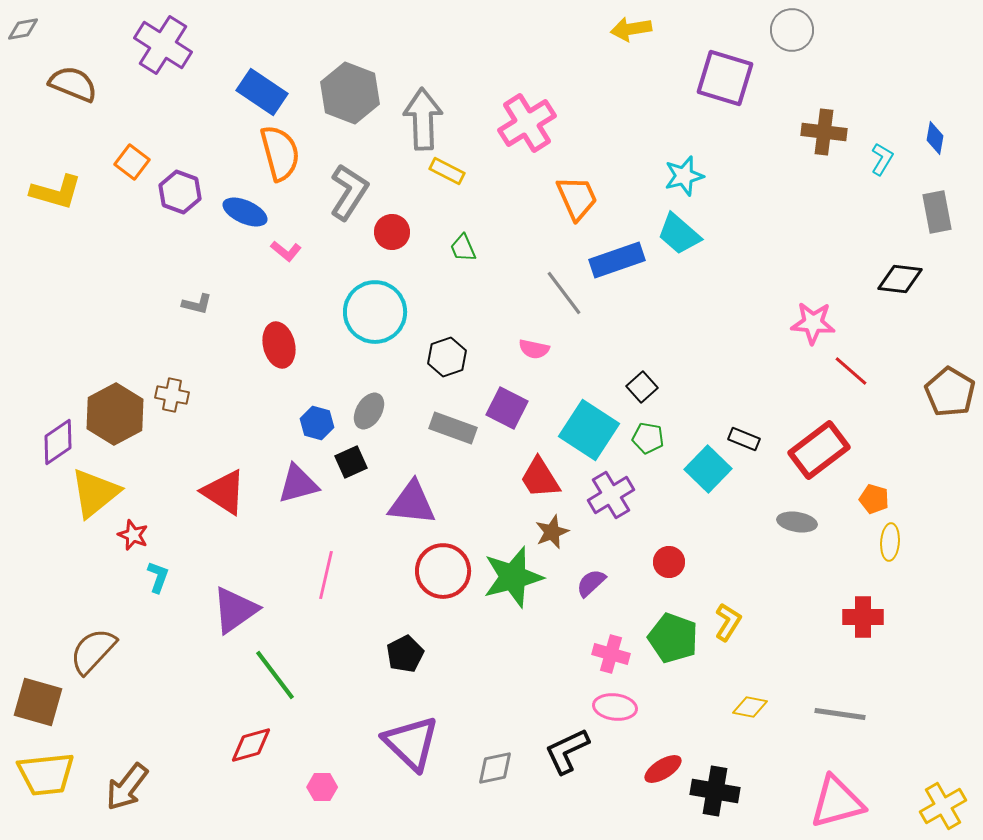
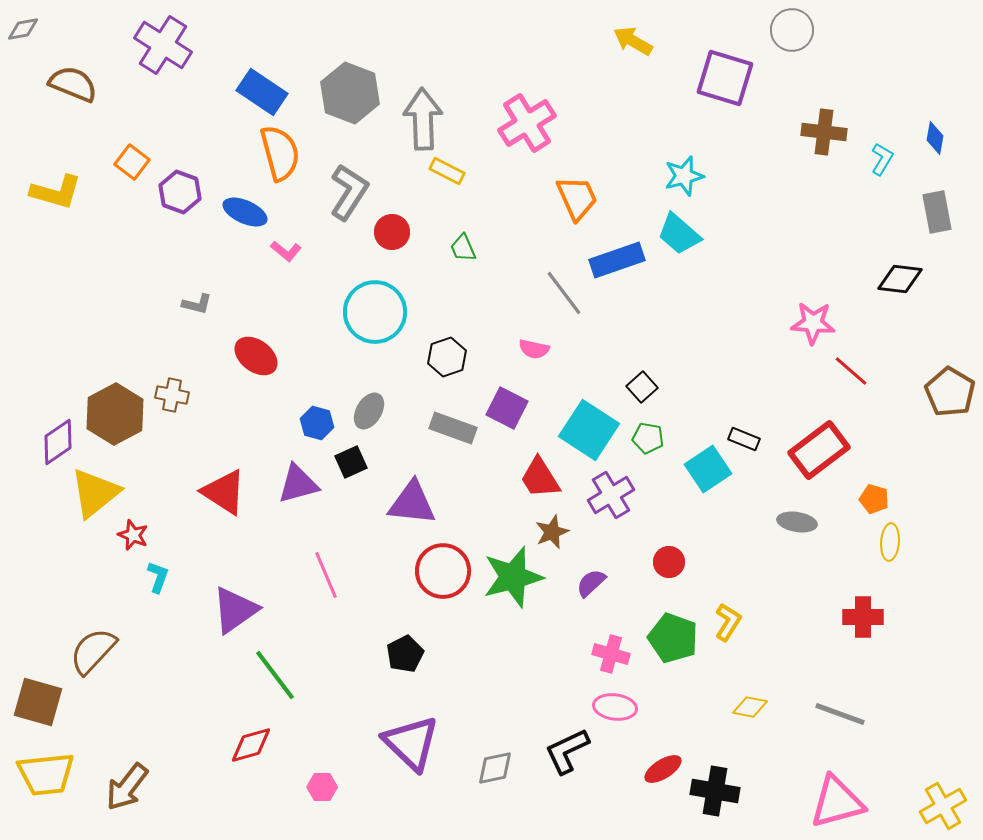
yellow arrow at (631, 29): moved 2 px right, 12 px down; rotated 39 degrees clockwise
red ellipse at (279, 345): moved 23 px left, 11 px down; rotated 39 degrees counterclockwise
cyan square at (708, 469): rotated 12 degrees clockwise
pink line at (326, 575): rotated 36 degrees counterclockwise
gray line at (840, 714): rotated 12 degrees clockwise
